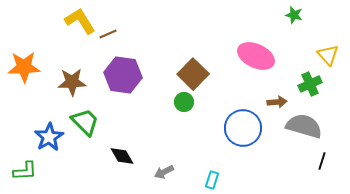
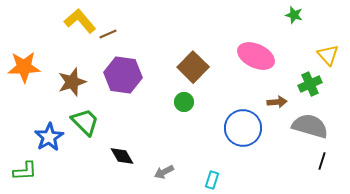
yellow L-shape: rotated 8 degrees counterclockwise
brown square: moved 7 px up
brown star: rotated 16 degrees counterclockwise
gray semicircle: moved 6 px right
